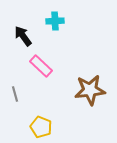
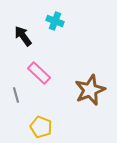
cyan cross: rotated 24 degrees clockwise
pink rectangle: moved 2 px left, 7 px down
brown star: rotated 16 degrees counterclockwise
gray line: moved 1 px right, 1 px down
